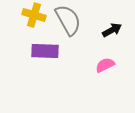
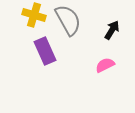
black arrow: rotated 30 degrees counterclockwise
purple rectangle: rotated 64 degrees clockwise
